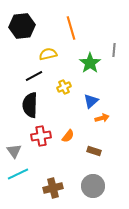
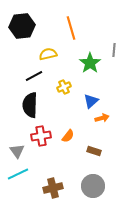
gray triangle: moved 3 px right
